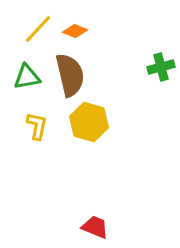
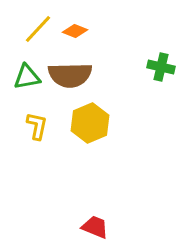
green cross: rotated 28 degrees clockwise
brown semicircle: rotated 102 degrees clockwise
yellow hexagon: moved 1 px right, 1 px down; rotated 21 degrees clockwise
